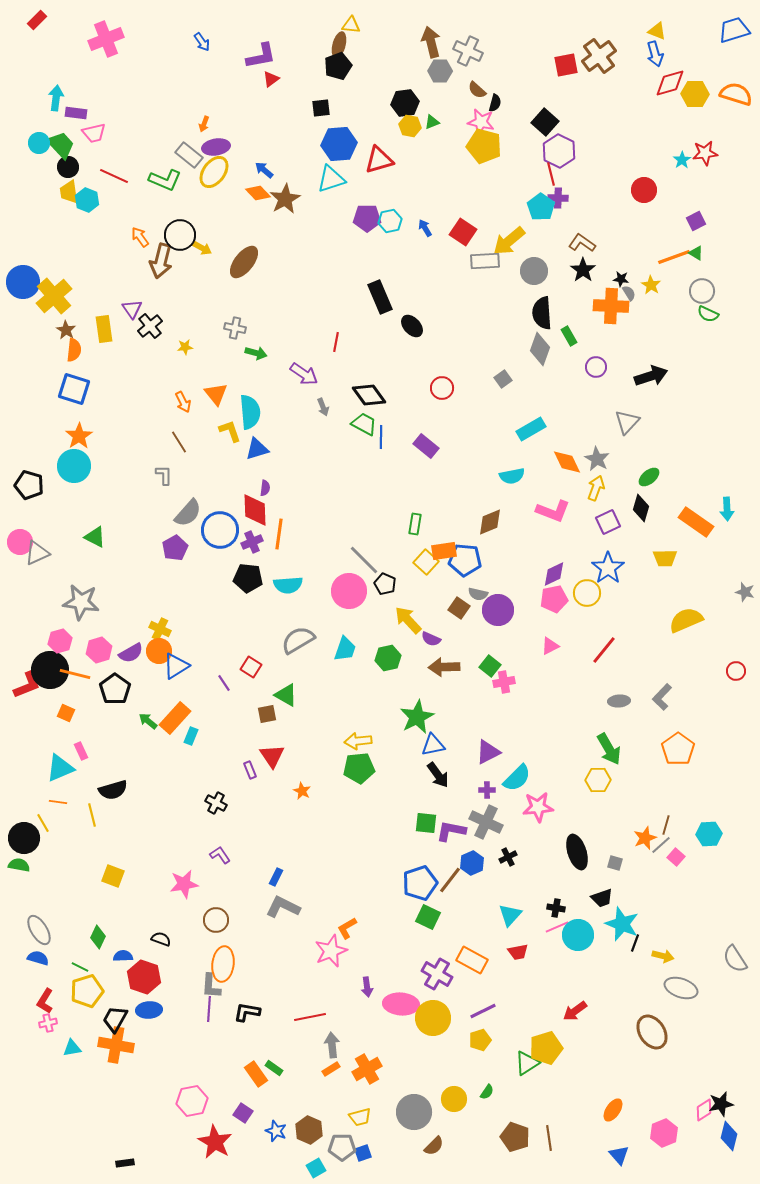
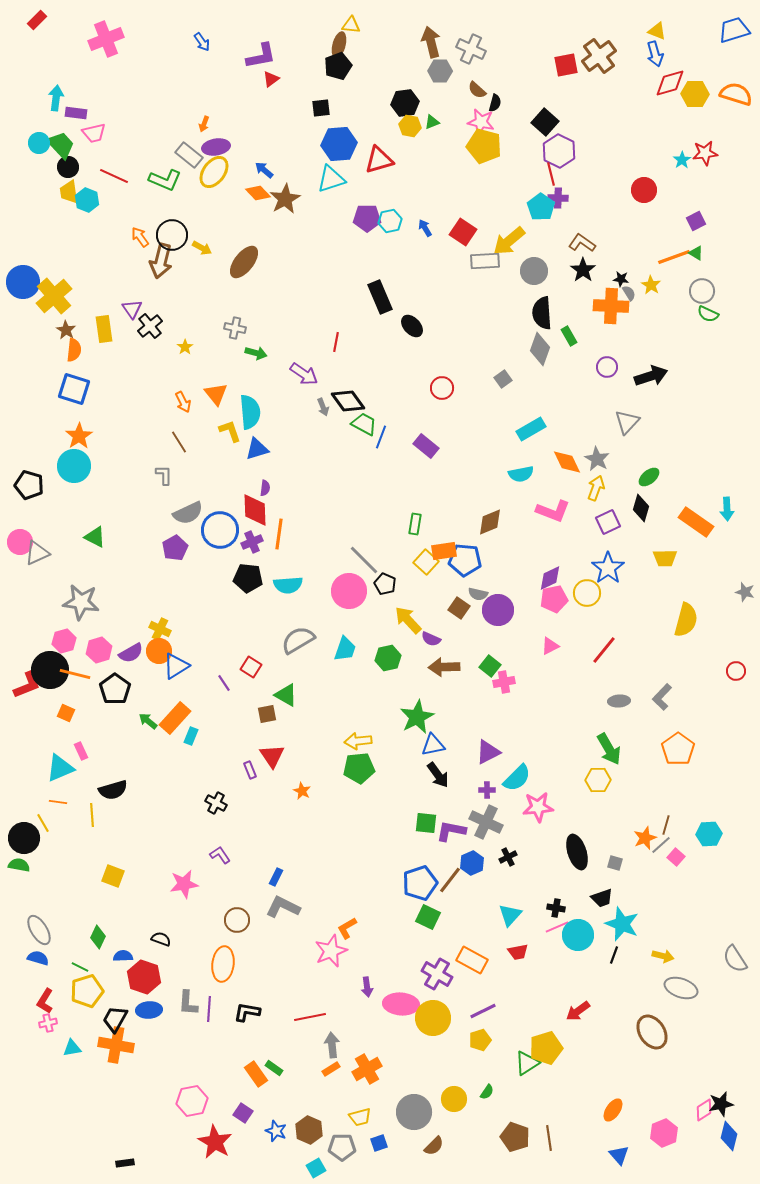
gray cross at (468, 51): moved 3 px right, 2 px up
black circle at (180, 235): moved 8 px left
yellow star at (185, 347): rotated 28 degrees counterclockwise
purple circle at (596, 367): moved 11 px right
black diamond at (369, 395): moved 21 px left, 6 px down
blue line at (381, 437): rotated 20 degrees clockwise
cyan semicircle at (512, 476): moved 9 px right, 2 px up
gray semicircle at (188, 513): rotated 24 degrees clockwise
purple diamond at (554, 574): moved 4 px left, 4 px down
yellow semicircle at (686, 620): rotated 128 degrees clockwise
pink hexagon at (60, 641): moved 4 px right
yellow line at (92, 815): rotated 10 degrees clockwise
brown circle at (216, 920): moved 21 px right
black line at (635, 943): moved 21 px left, 12 px down
gray L-shape at (211, 986): moved 23 px left, 17 px down
red arrow at (575, 1011): moved 3 px right
blue square at (363, 1153): moved 16 px right, 10 px up
